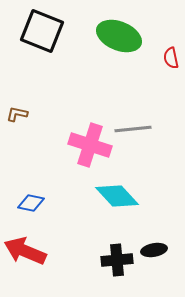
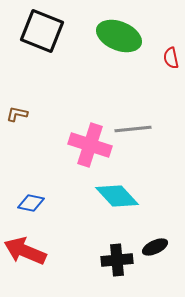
black ellipse: moved 1 px right, 3 px up; rotated 15 degrees counterclockwise
